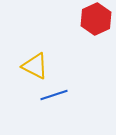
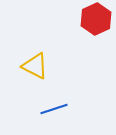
blue line: moved 14 px down
